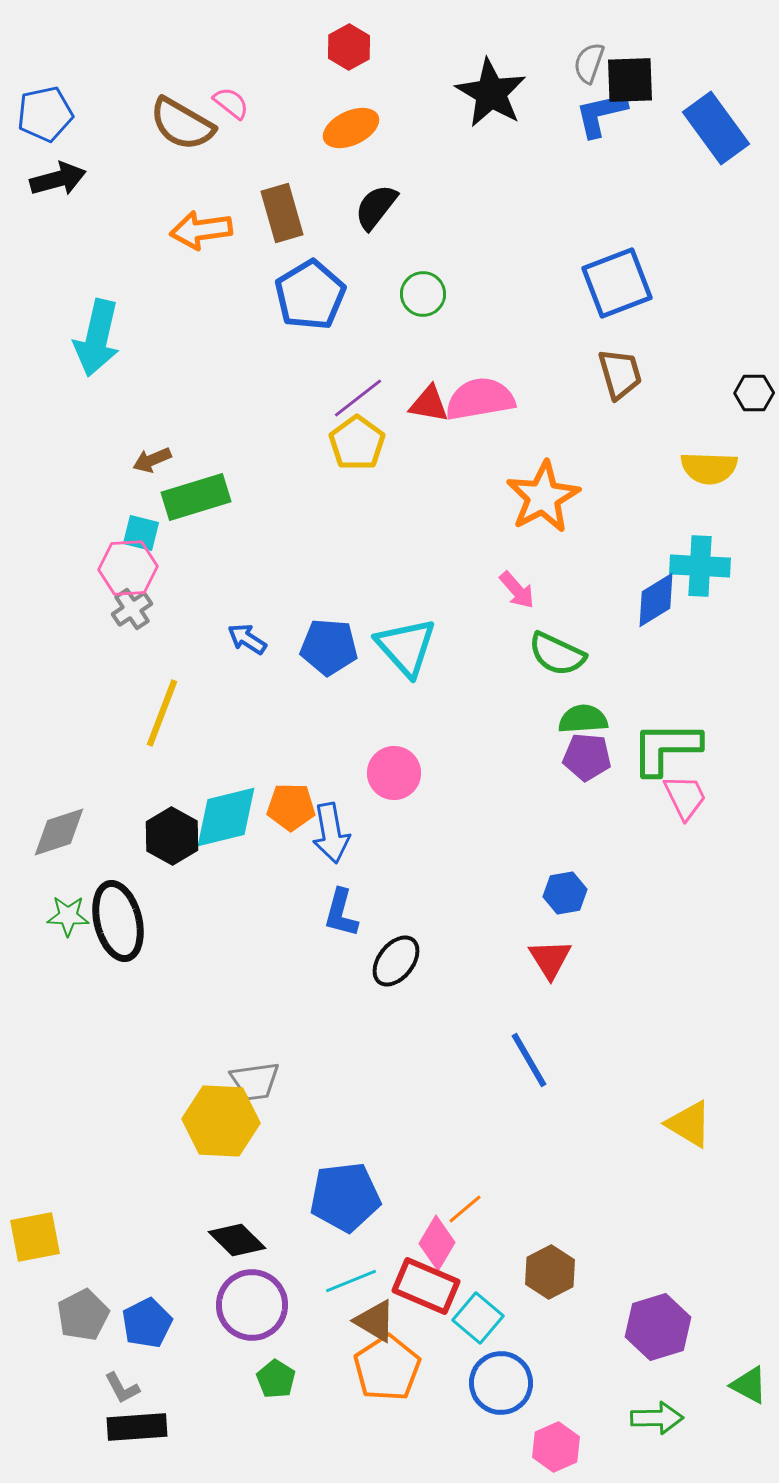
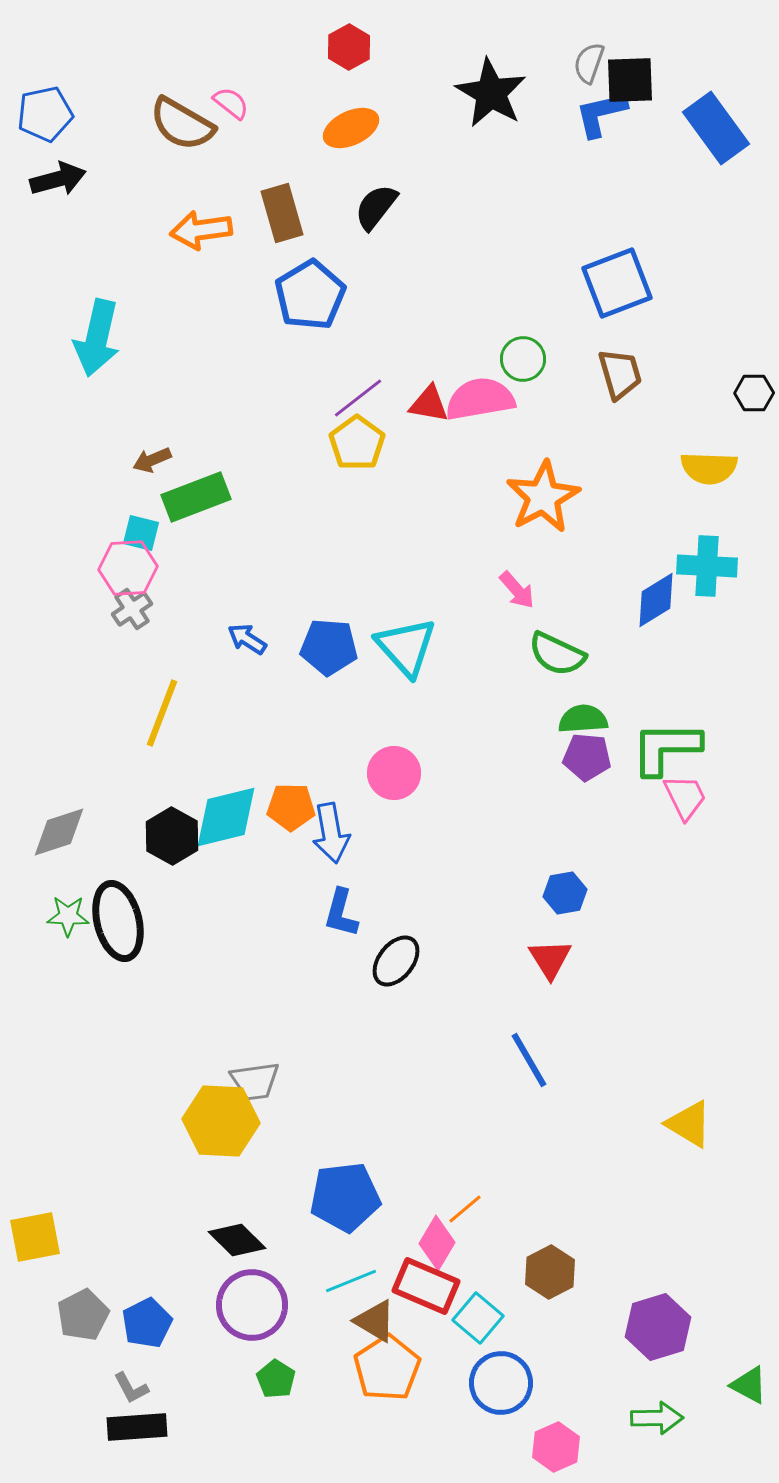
green circle at (423, 294): moved 100 px right, 65 px down
green rectangle at (196, 497): rotated 4 degrees counterclockwise
cyan cross at (700, 566): moved 7 px right
gray L-shape at (122, 1388): moved 9 px right
